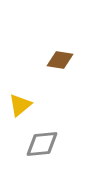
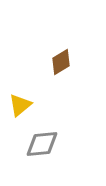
brown diamond: moved 1 px right, 2 px down; rotated 40 degrees counterclockwise
